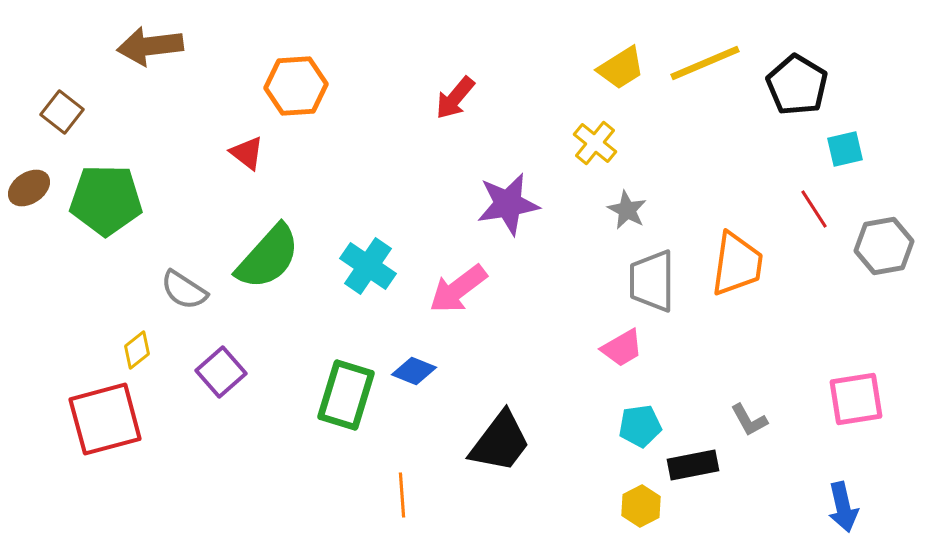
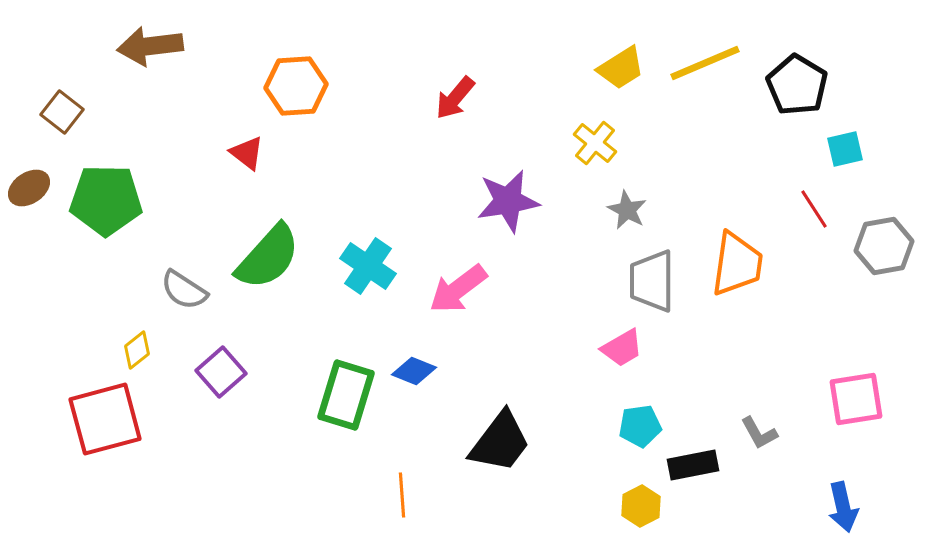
purple star: moved 3 px up
gray L-shape: moved 10 px right, 13 px down
